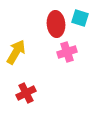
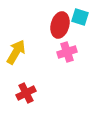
cyan square: moved 1 px up
red ellipse: moved 4 px right, 1 px down; rotated 20 degrees clockwise
